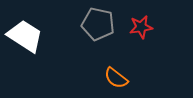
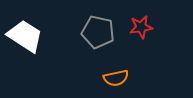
gray pentagon: moved 8 px down
orange semicircle: rotated 50 degrees counterclockwise
